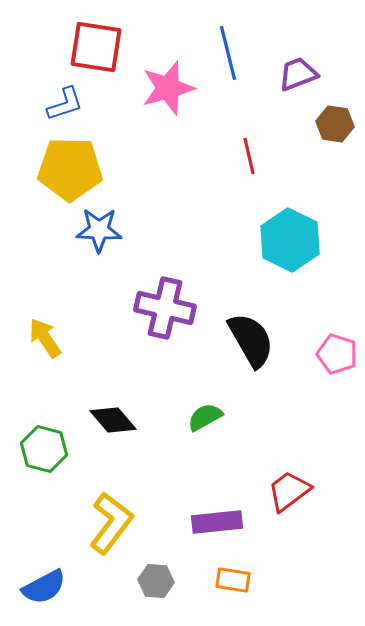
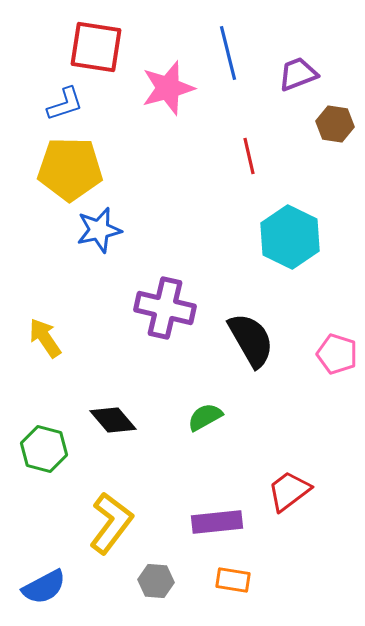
blue star: rotated 15 degrees counterclockwise
cyan hexagon: moved 3 px up
